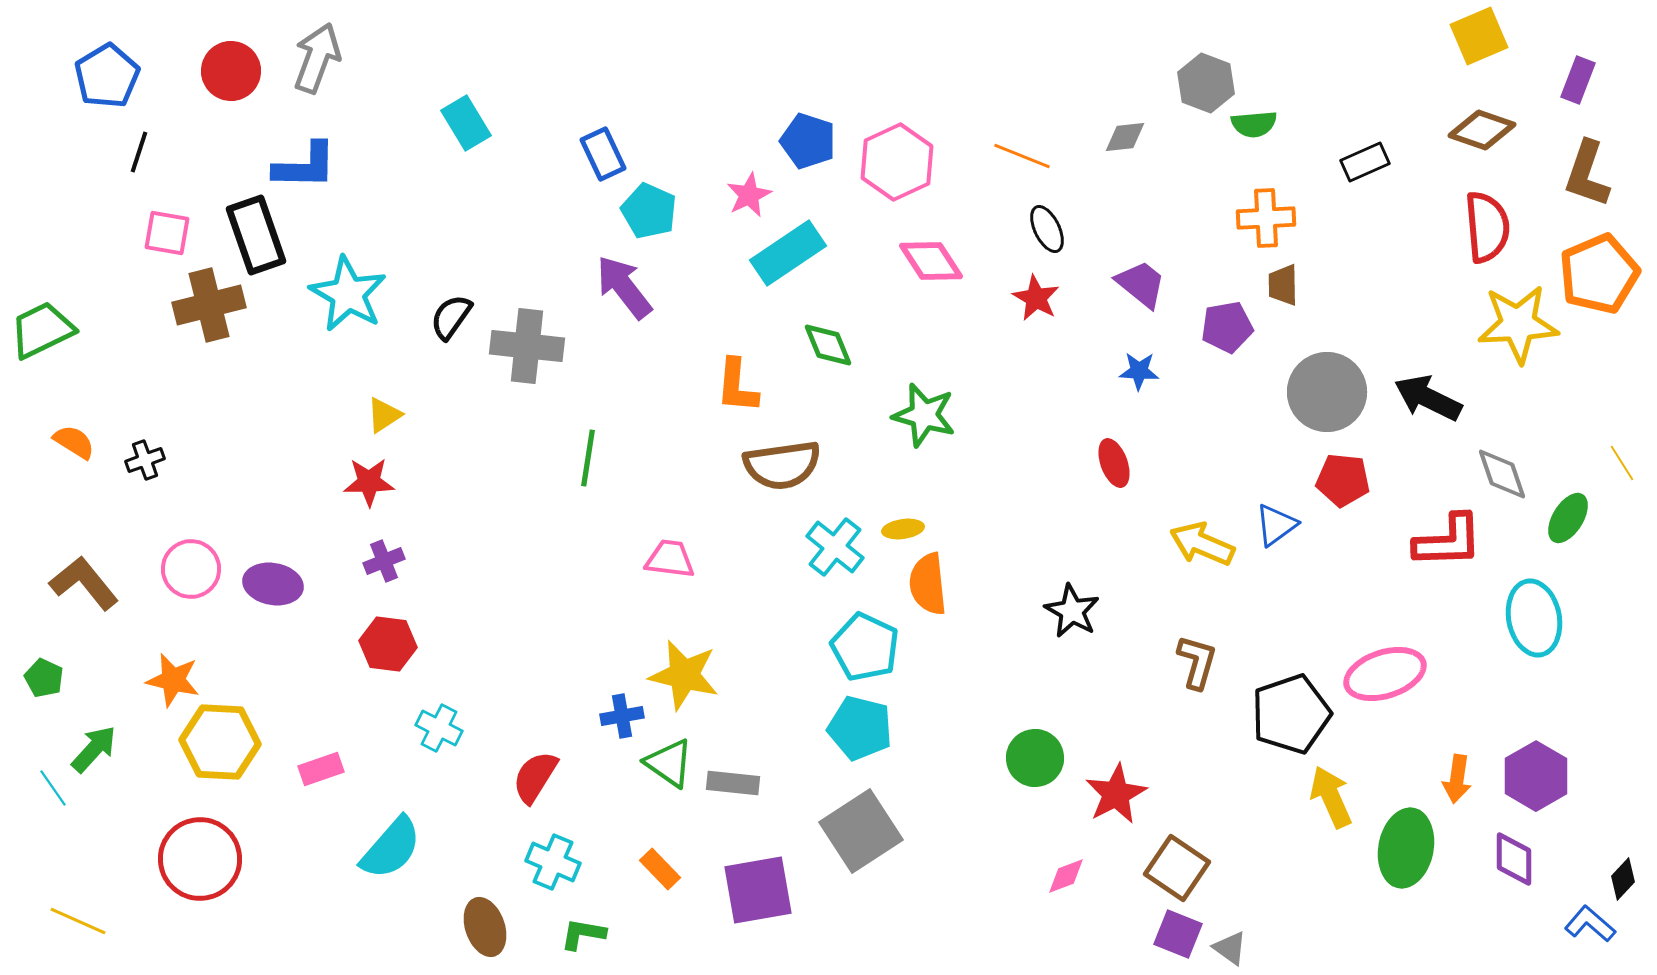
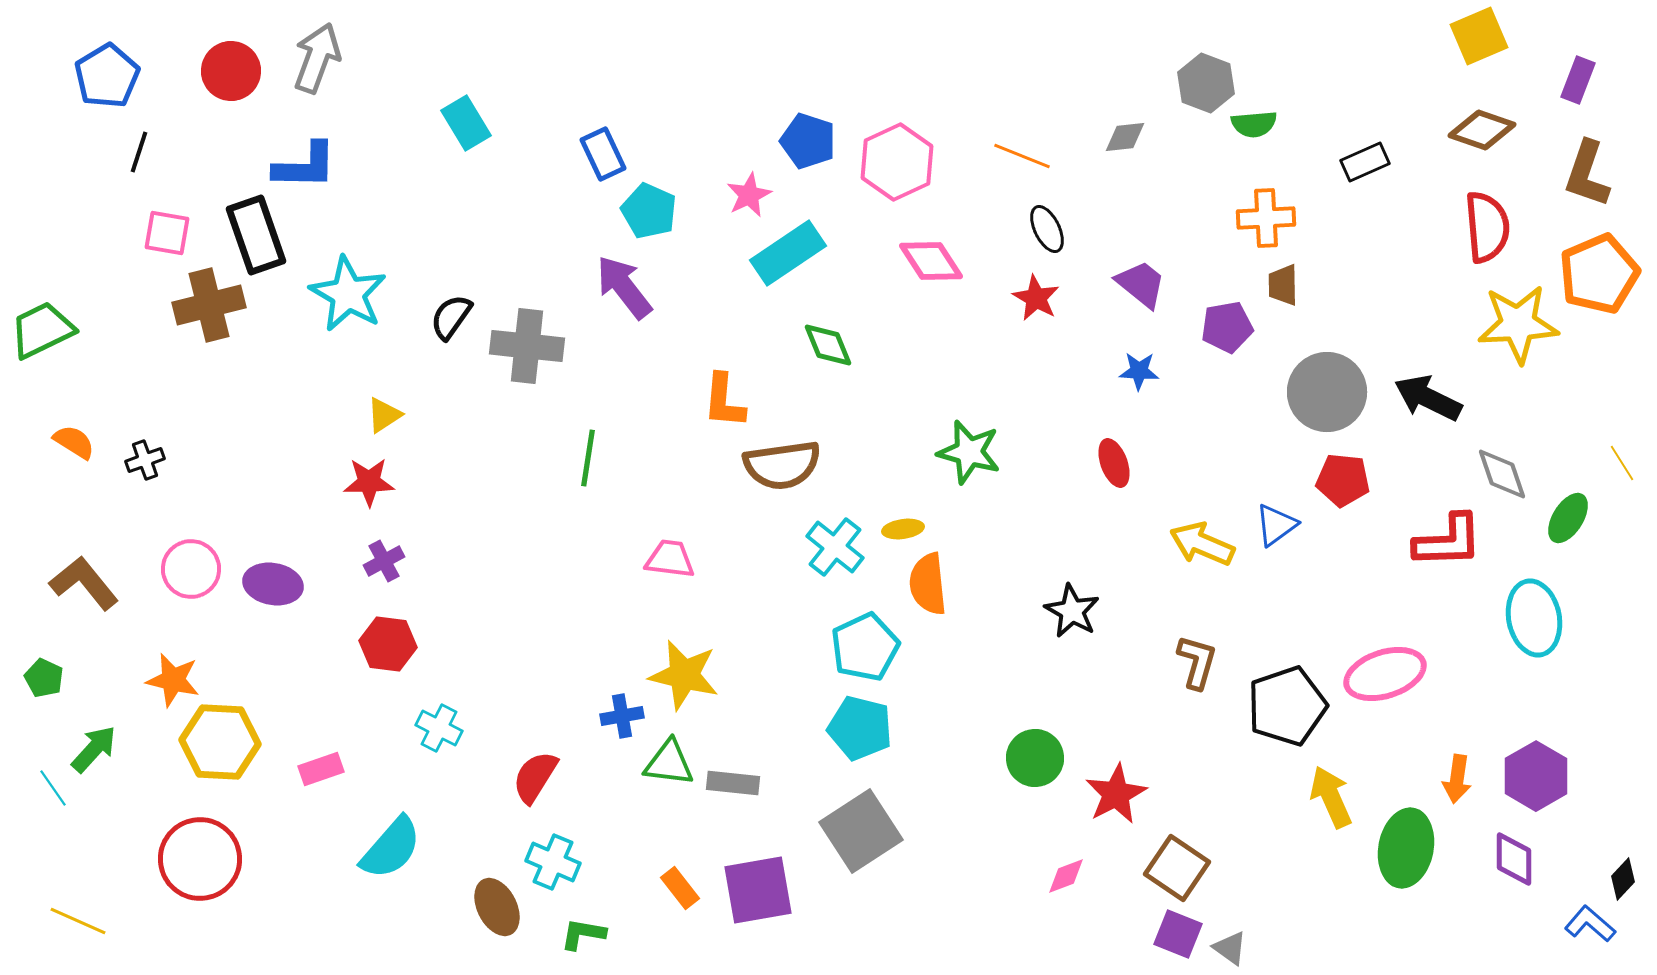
orange L-shape at (737, 386): moved 13 px left, 15 px down
green star at (924, 415): moved 45 px right, 37 px down
purple cross at (384, 561): rotated 6 degrees counterclockwise
cyan pentagon at (865, 647): rotated 22 degrees clockwise
black pentagon at (1291, 714): moved 4 px left, 8 px up
green triangle at (669, 763): rotated 28 degrees counterclockwise
orange rectangle at (660, 869): moved 20 px right, 19 px down; rotated 6 degrees clockwise
brown ellipse at (485, 927): moved 12 px right, 20 px up; rotated 8 degrees counterclockwise
